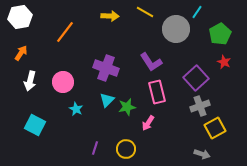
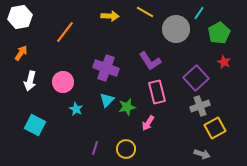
cyan line: moved 2 px right, 1 px down
green pentagon: moved 1 px left, 1 px up
purple L-shape: moved 1 px left, 1 px up
